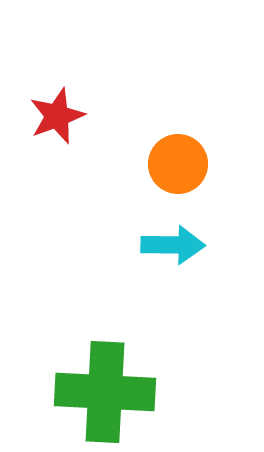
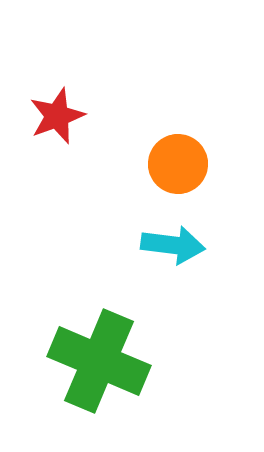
cyan arrow: rotated 6 degrees clockwise
green cross: moved 6 px left, 31 px up; rotated 20 degrees clockwise
